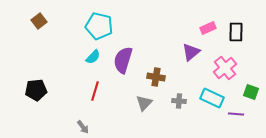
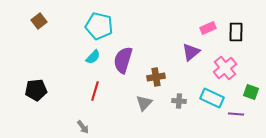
brown cross: rotated 18 degrees counterclockwise
